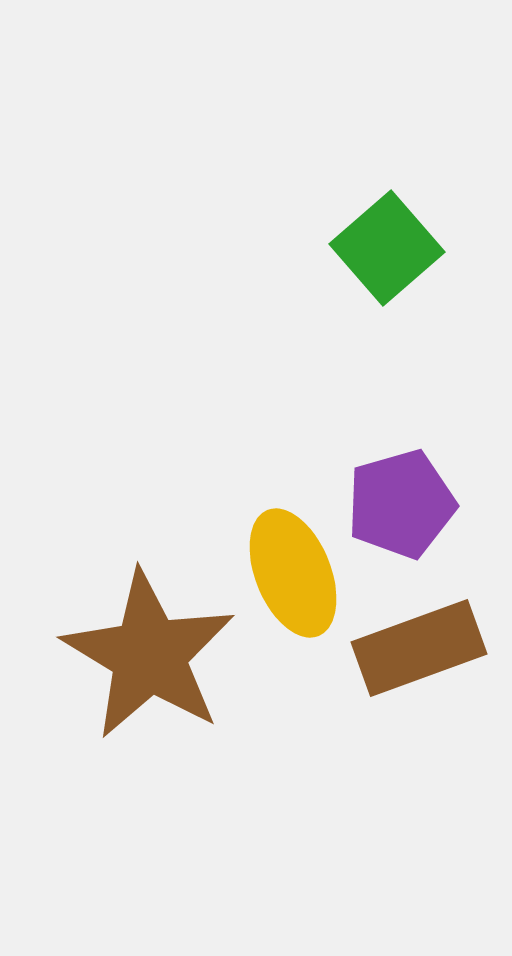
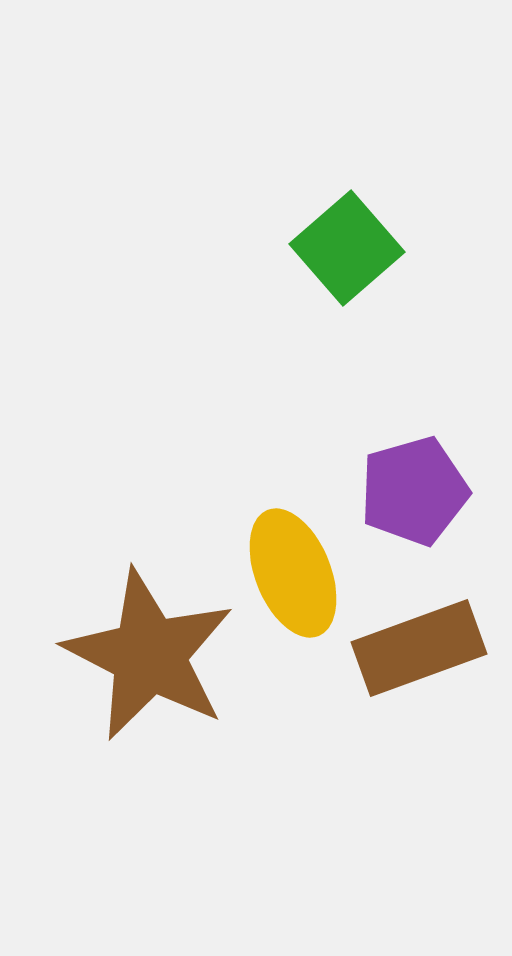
green square: moved 40 px left
purple pentagon: moved 13 px right, 13 px up
brown star: rotated 4 degrees counterclockwise
